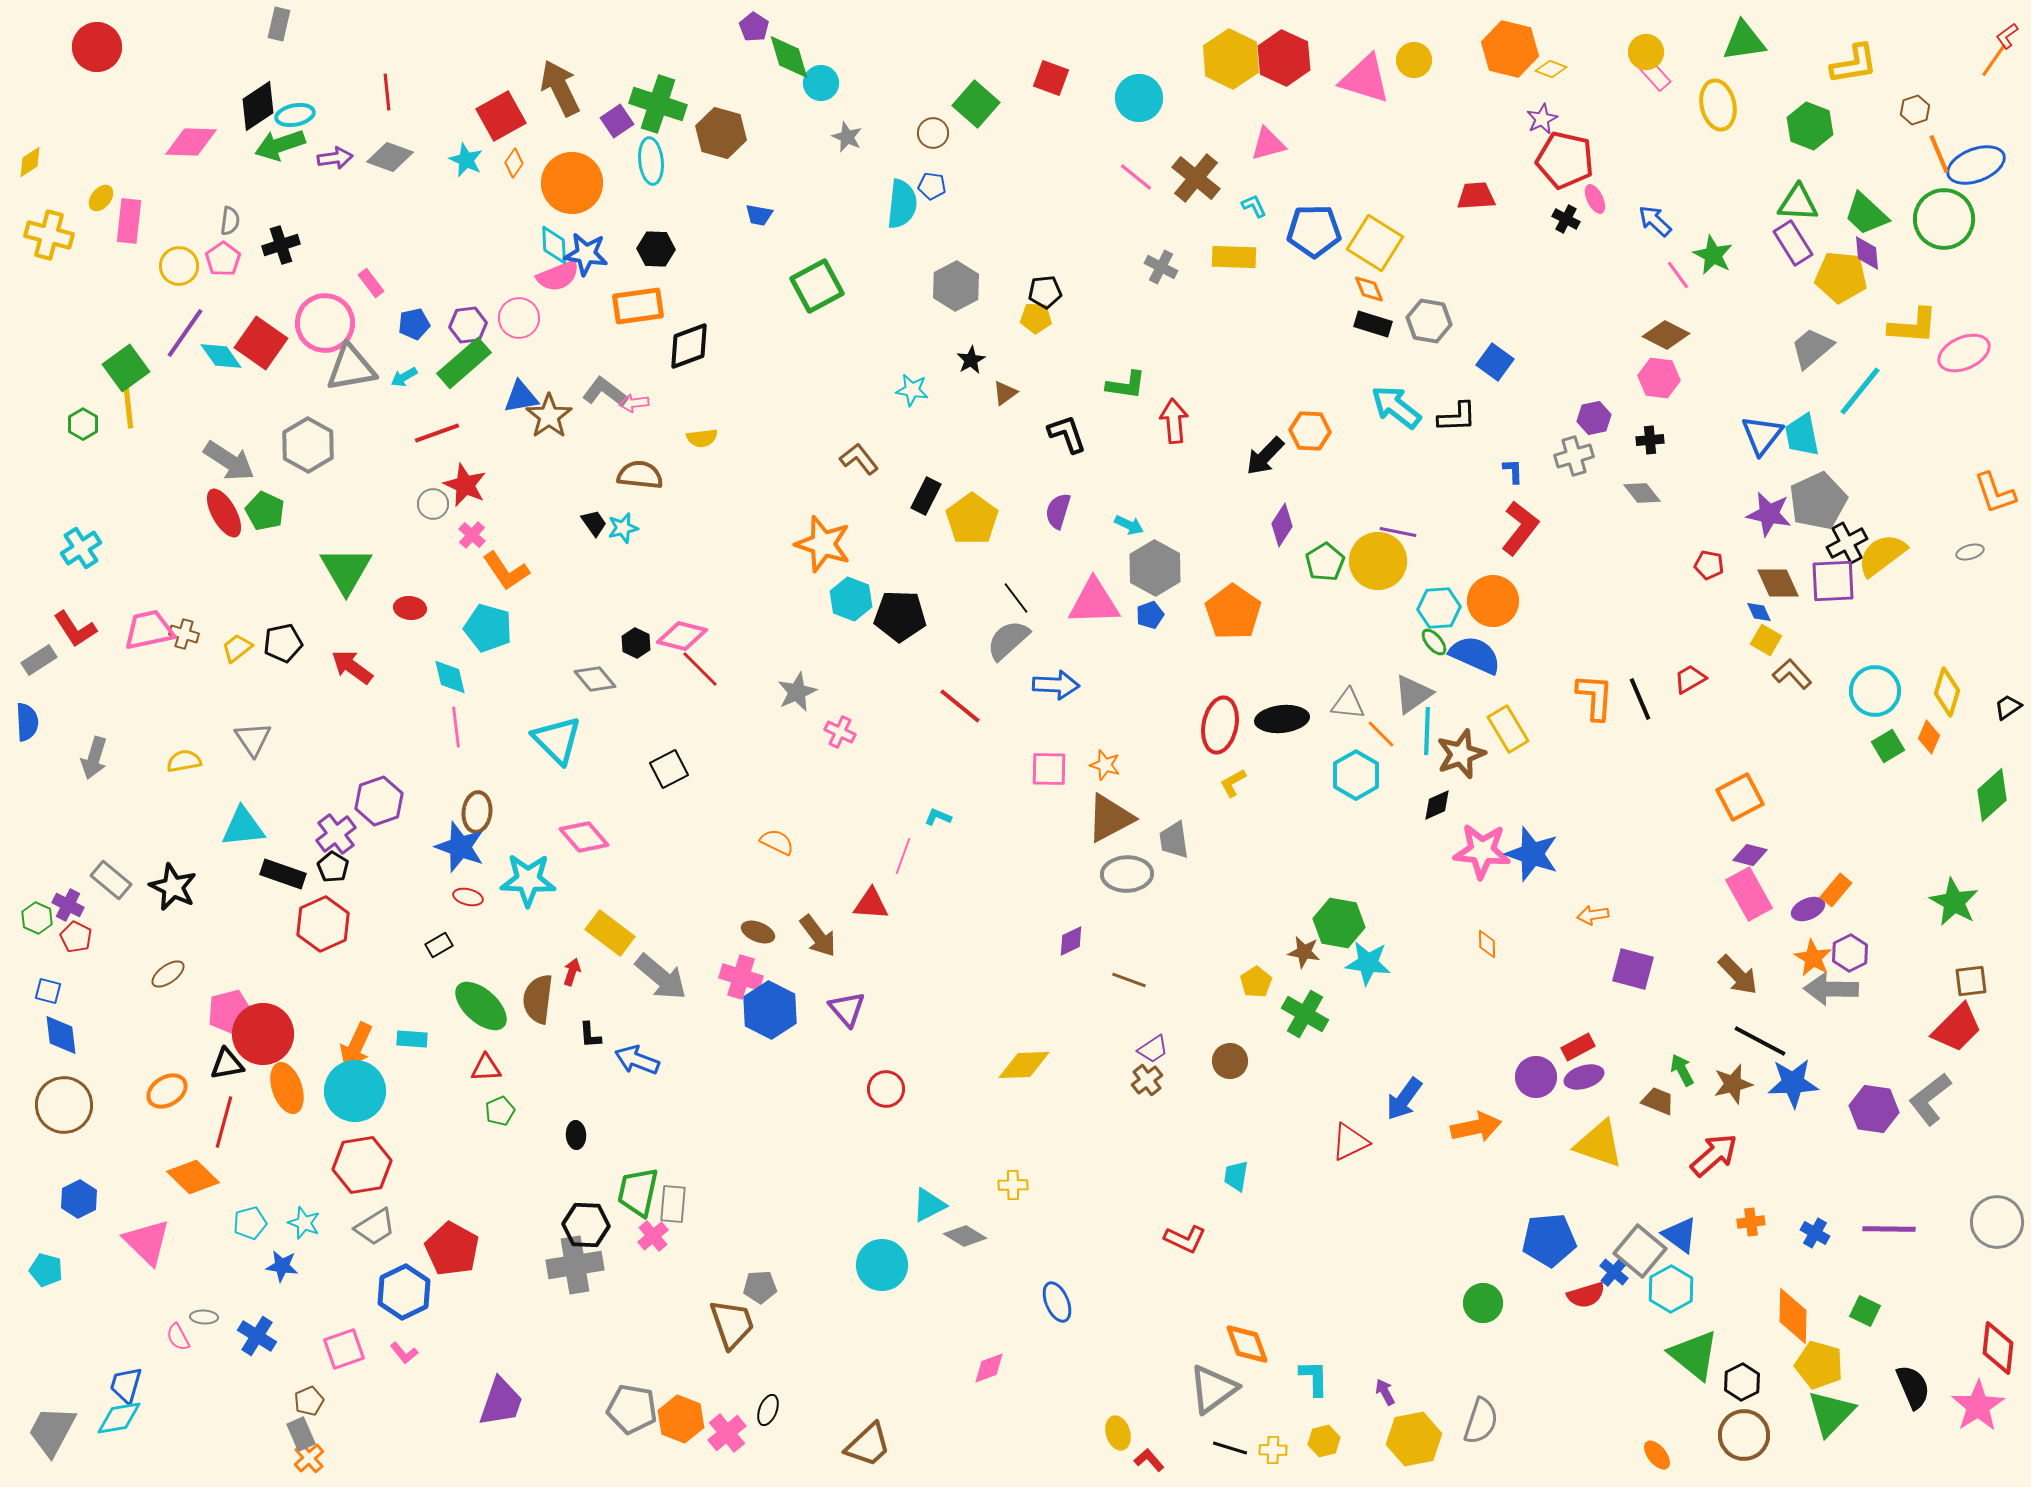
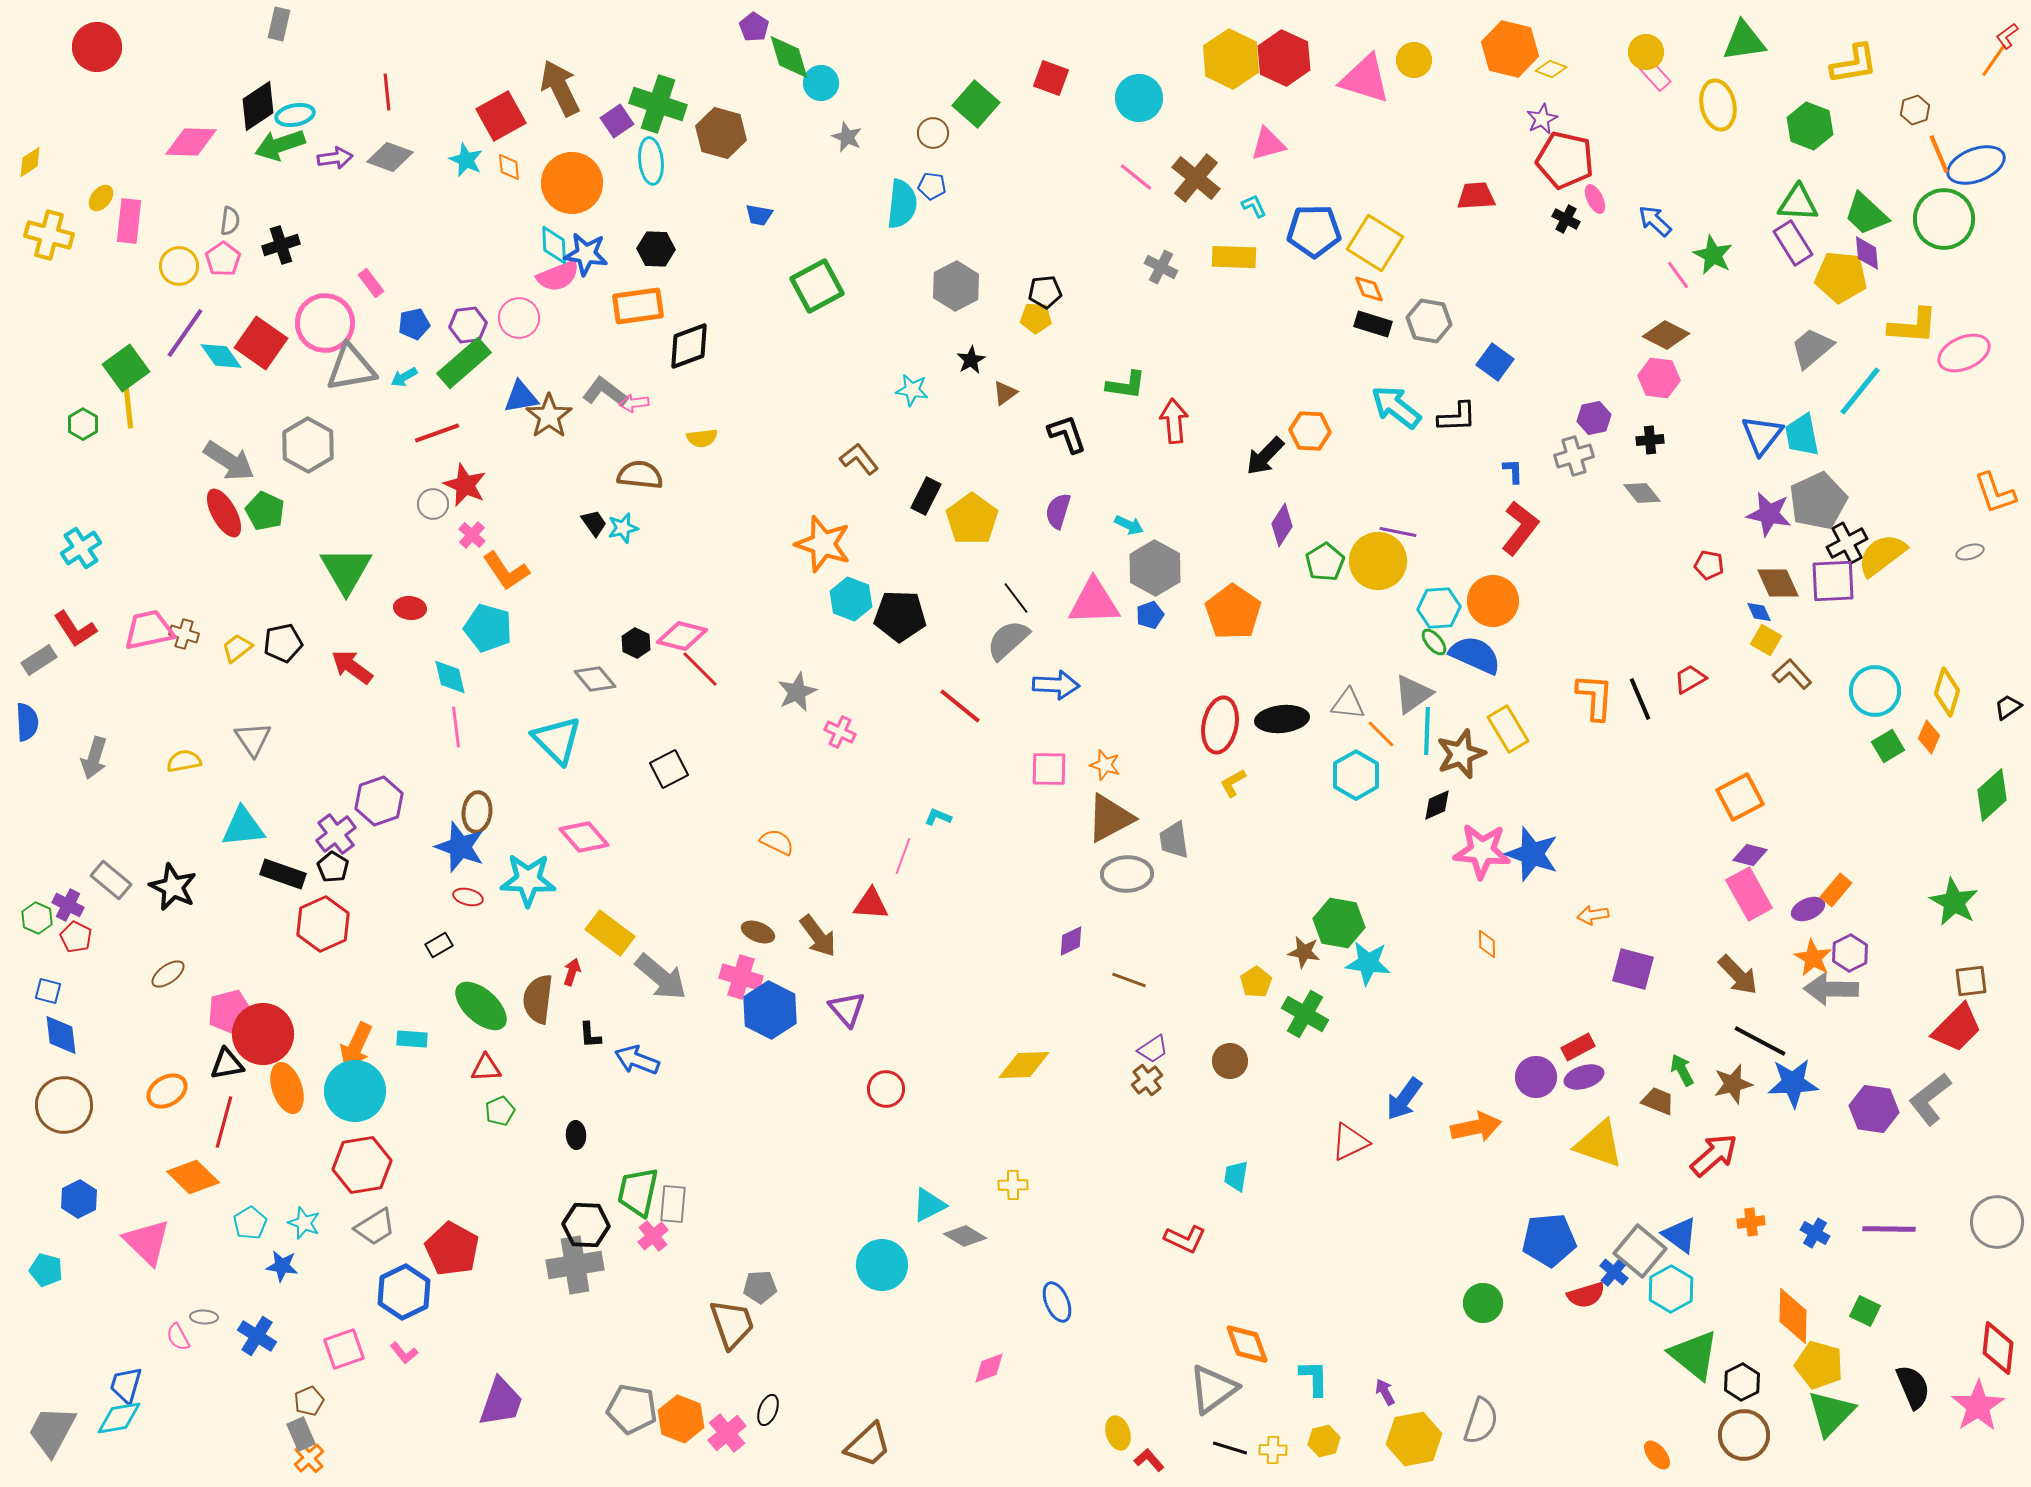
orange diamond at (514, 163): moved 5 px left, 4 px down; rotated 40 degrees counterclockwise
cyan pentagon at (250, 1223): rotated 16 degrees counterclockwise
